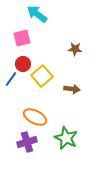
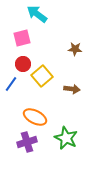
blue line: moved 5 px down
